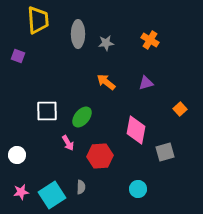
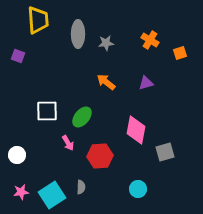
orange square: moved 56 px up; rotated 24 degrees clockwise
